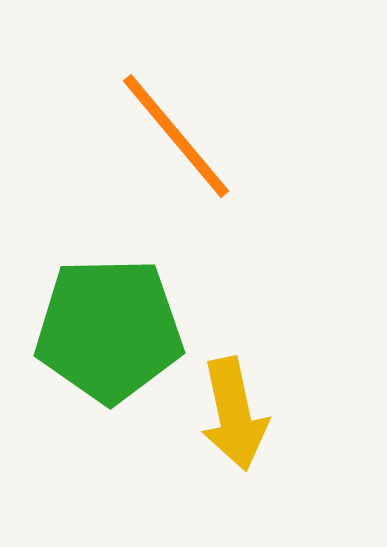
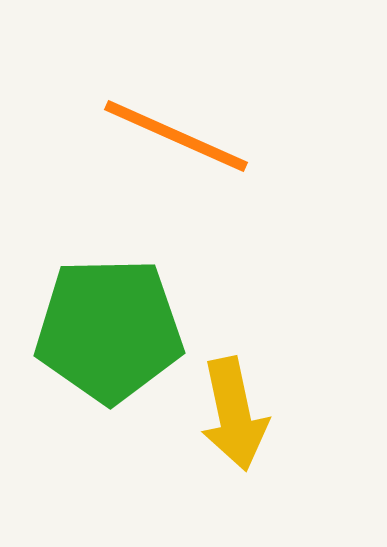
orange line: rotated 26 degrees counterclockwise
